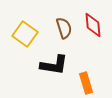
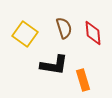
red diamond: moved 8 px down
orange rectangle: moved 3 px left, 3 px up
